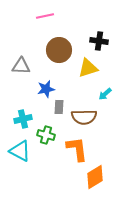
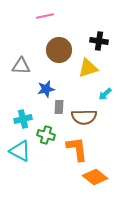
orange diamond: rotated 70 degrees clockwise
